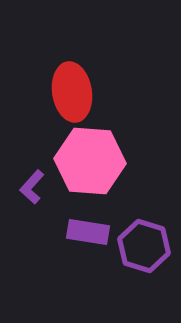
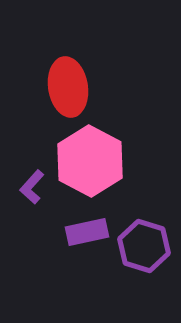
red ellipse: moved 4 px left, 5 px up
pink hexagon: rotated 24 degrees clockwise
purple rectangle: moved 1 px left; rotated 21 degrees counterclockwise
